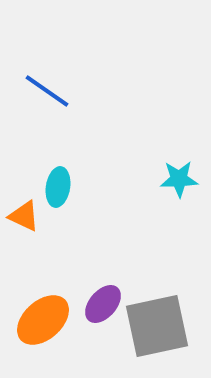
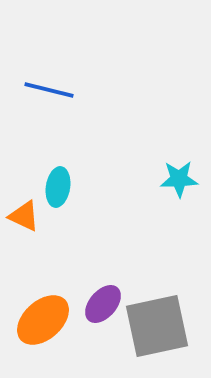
blue line: moved 2 px right, 1 px up; rotated 21 degrees counterclockwise
